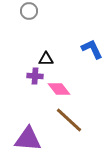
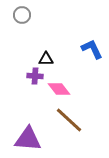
gray circle: moved 7 px left, 4 px down
